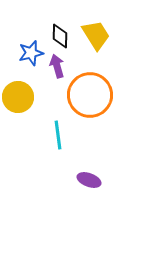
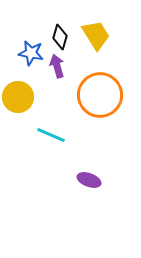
black diamond: moved 1 px down; rotated 15 degrees clockwise
blue star: rotated 25 degrees clockwise
orange circle: moved 10 px right
cyan line: moved 7 px left; rotated 60 degrees counterclockwise
